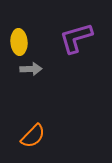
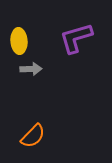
yellow ellipse: moved 1 px up
